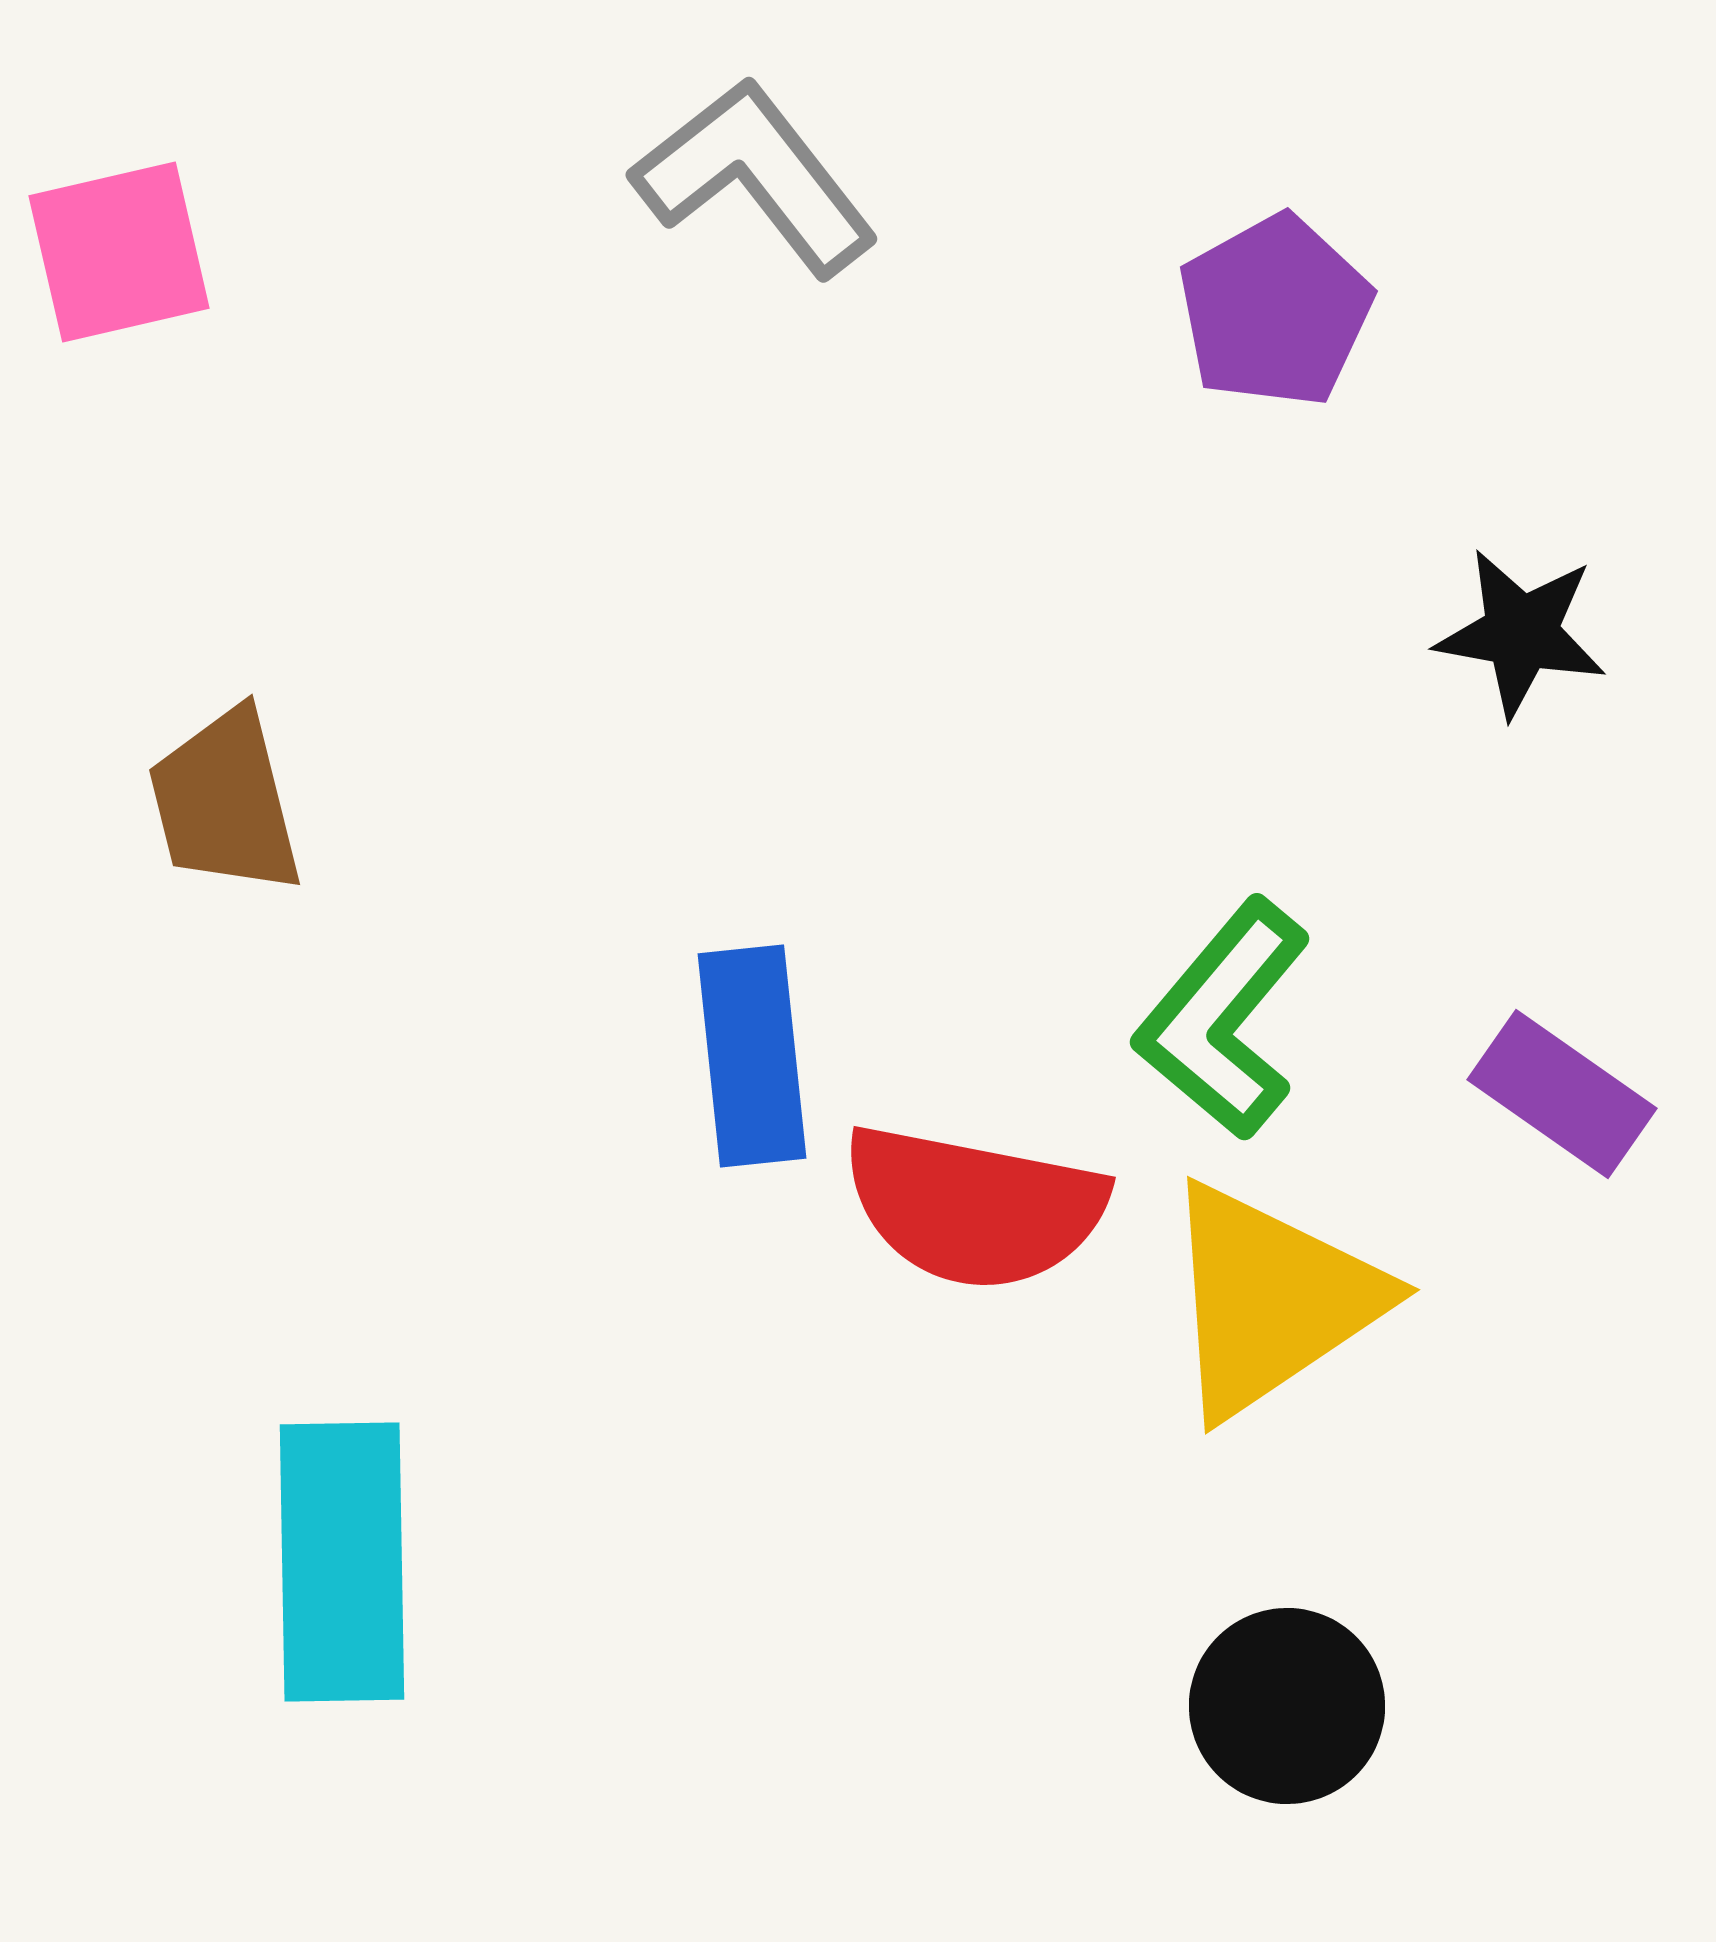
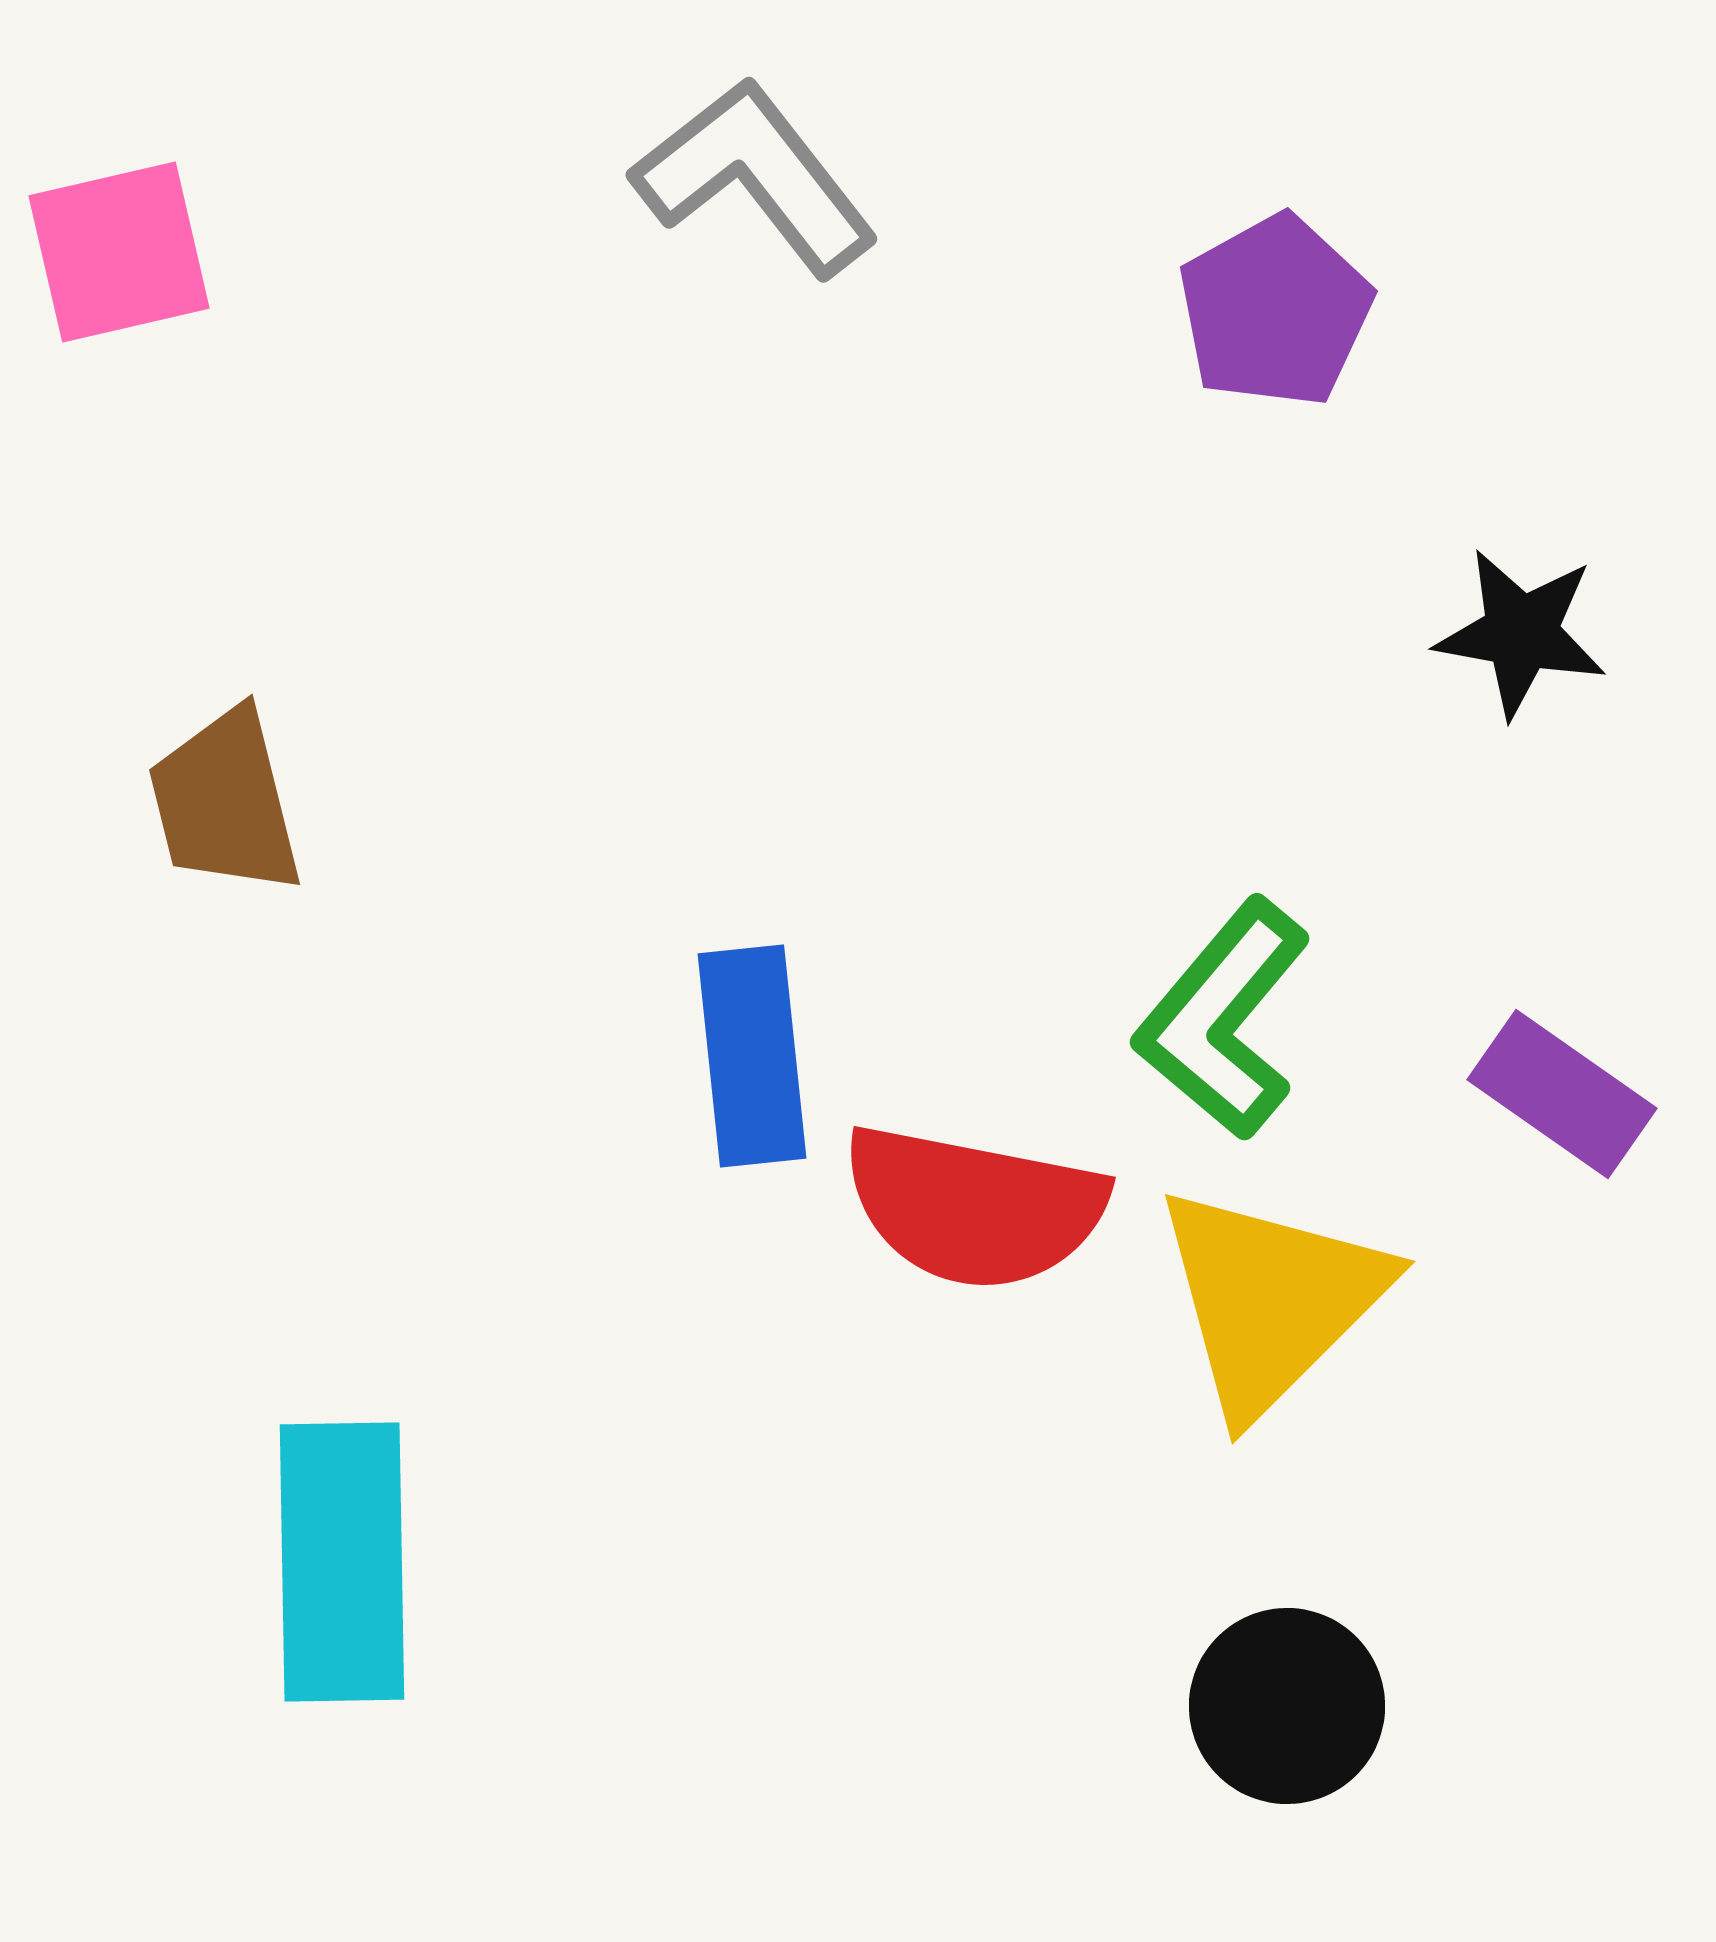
yellow triangle: rotated 11 degrees counterclockwise
